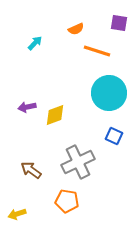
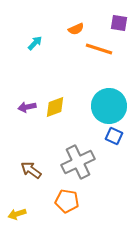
orange line: moved 2 px right, 2 px up
cyan circle: moved 13 px down
yellow diamond: moved 8 px up
